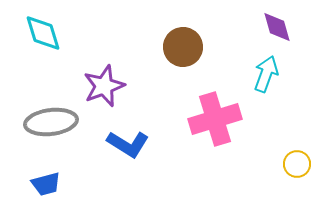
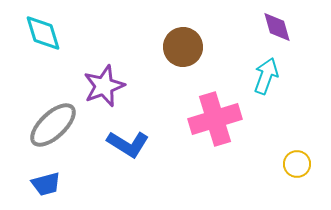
cyan arrow: moved 2 px down
gray ellipse: moved 2 px right, 3 px down; rotated 36 degrees counterclockwise
